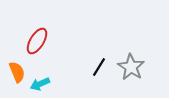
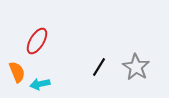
gray star: moved 5 px right
cyan arrow: rotated 12 degrees clockwise
